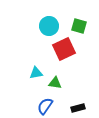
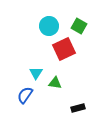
green square: rotated 14 degrees clockwise
cyan triangle: rotated 48 degrees counterclockwise
blue semicircle: moved 20 px left, 11 px up
